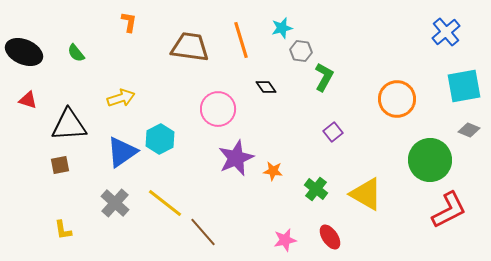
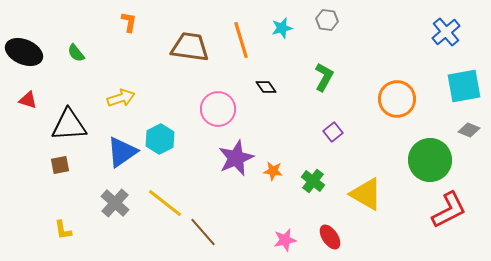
gray hexagon: moved 26 px right, 31 px up
green cross: moved 3 px left, 8 px up
